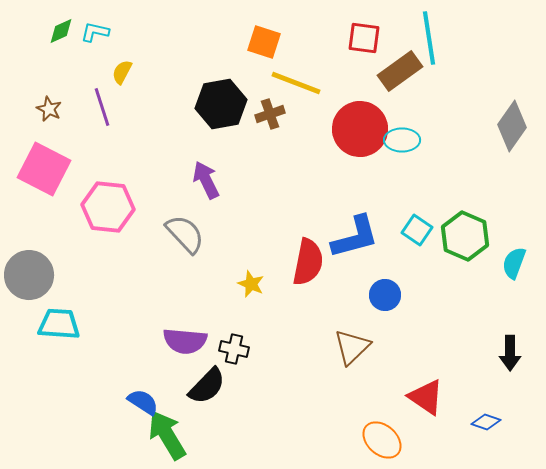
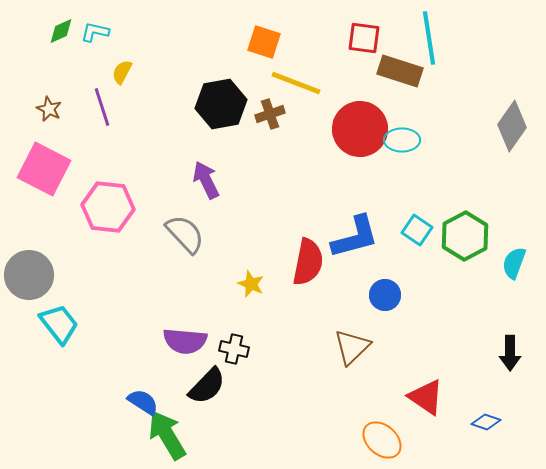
brown rectangle: rotated 54 degrees clockwise
green hexagon: rotated 9 degrees clockwise
cyan trapezoid: rotated 48 degrees clockwise
